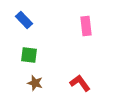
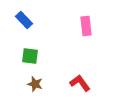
green square: moved 1 px right, 1 px down
brown star: moved 1 px down
